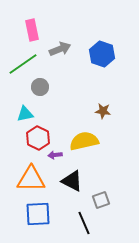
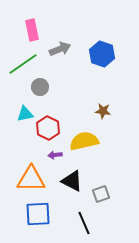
red hexagon: moved 10 px right, 10 px up
gray square: moved 6 px up
